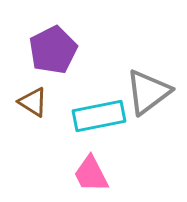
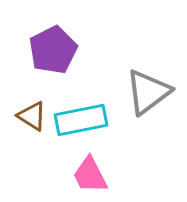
brown triangle: moved 1 px left, 14 px down
cyan rectangle: moved 18 px left, 4 px down
pink trapezoid: moved 1 px left, 1 px down
